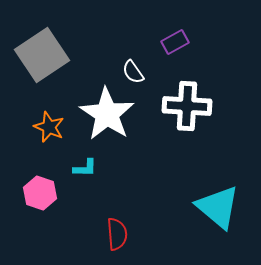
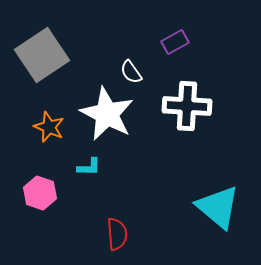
white semicircle: moved 2 px left
white star: rotated 6 degrees counterclockwise
cyan L-shape: moved 4 px right, 1 px up
